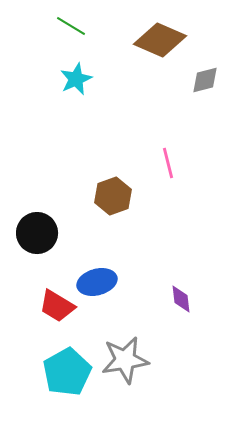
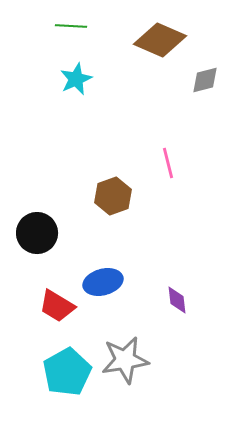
green line: rotated 28 degrees counterclockwise
blue ellipse: moved 6 px right
purple diamond: moved 4 px left, 1 px down
